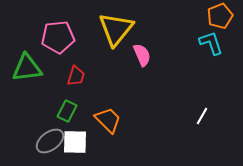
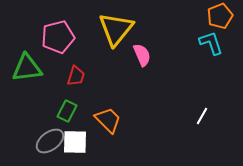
pink pentagon: rotated 8 degrees counterclockwise
